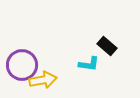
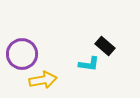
black rectangle: moved 2 px left
purple circle: moved 11 px up
